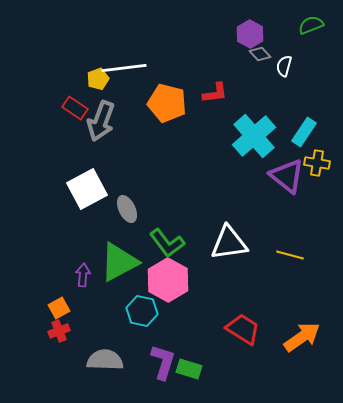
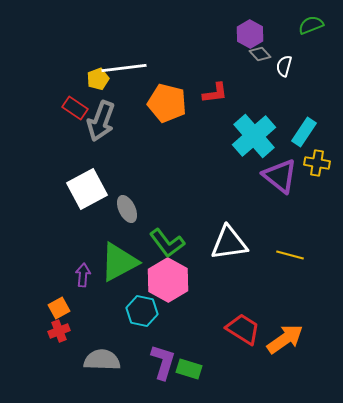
purple triangle: moved 7 px left
orange arrow: moved 17 px left, 2 px down
gray semicircle: moved 3 px left
